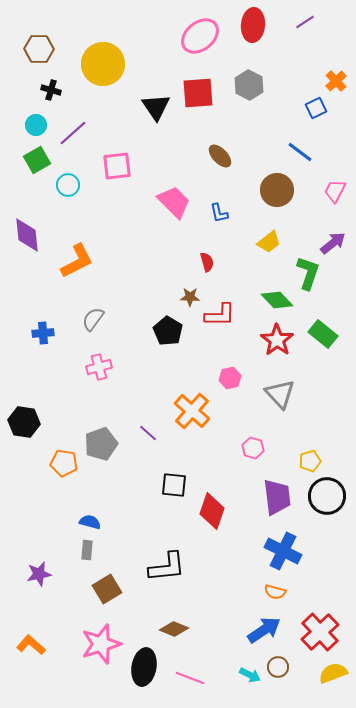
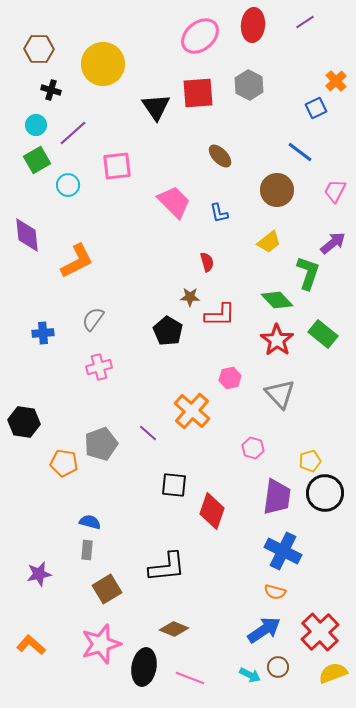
black circle at (327, 496): moved 2 px left, 3 px up
purple trapezoid at (277, 497): rotated 15 degrees clockwise
